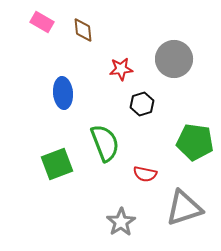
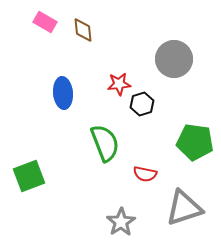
pink rectangle: moved 3 px right
red star: moved 2 px left, 15 px down
green square: moved 28 px left, 12 px down
